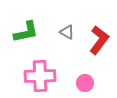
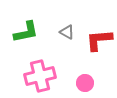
red L-shape: rotated 132 degrees counterclockwise
pink cross: rotated 12 degrees counterclockwise
